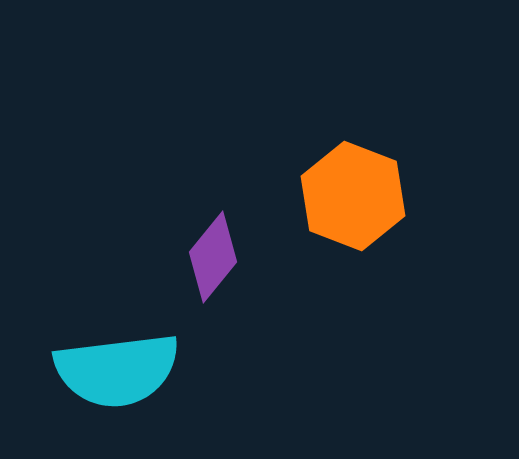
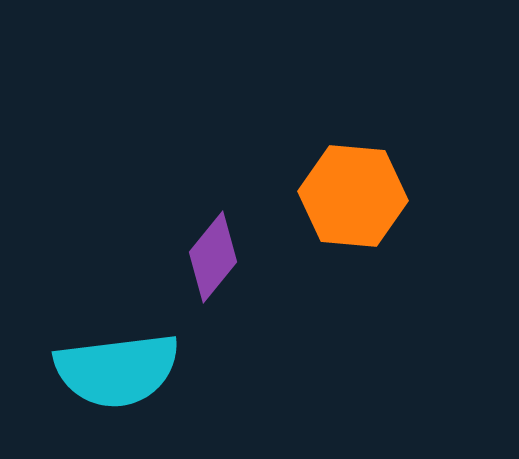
orange hexagon: rotated 16 degrees counterclockwise
